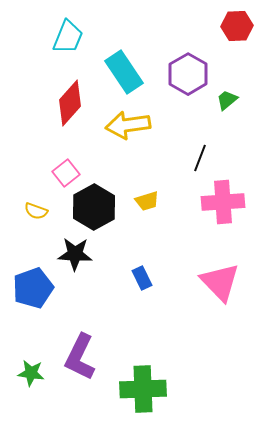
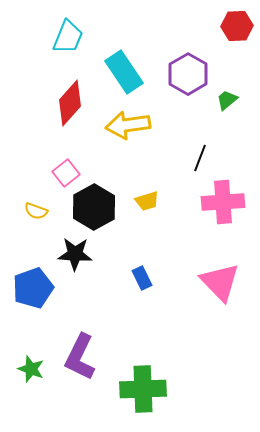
green star: moved 4 px up; rotated 12 degrees clockwise
